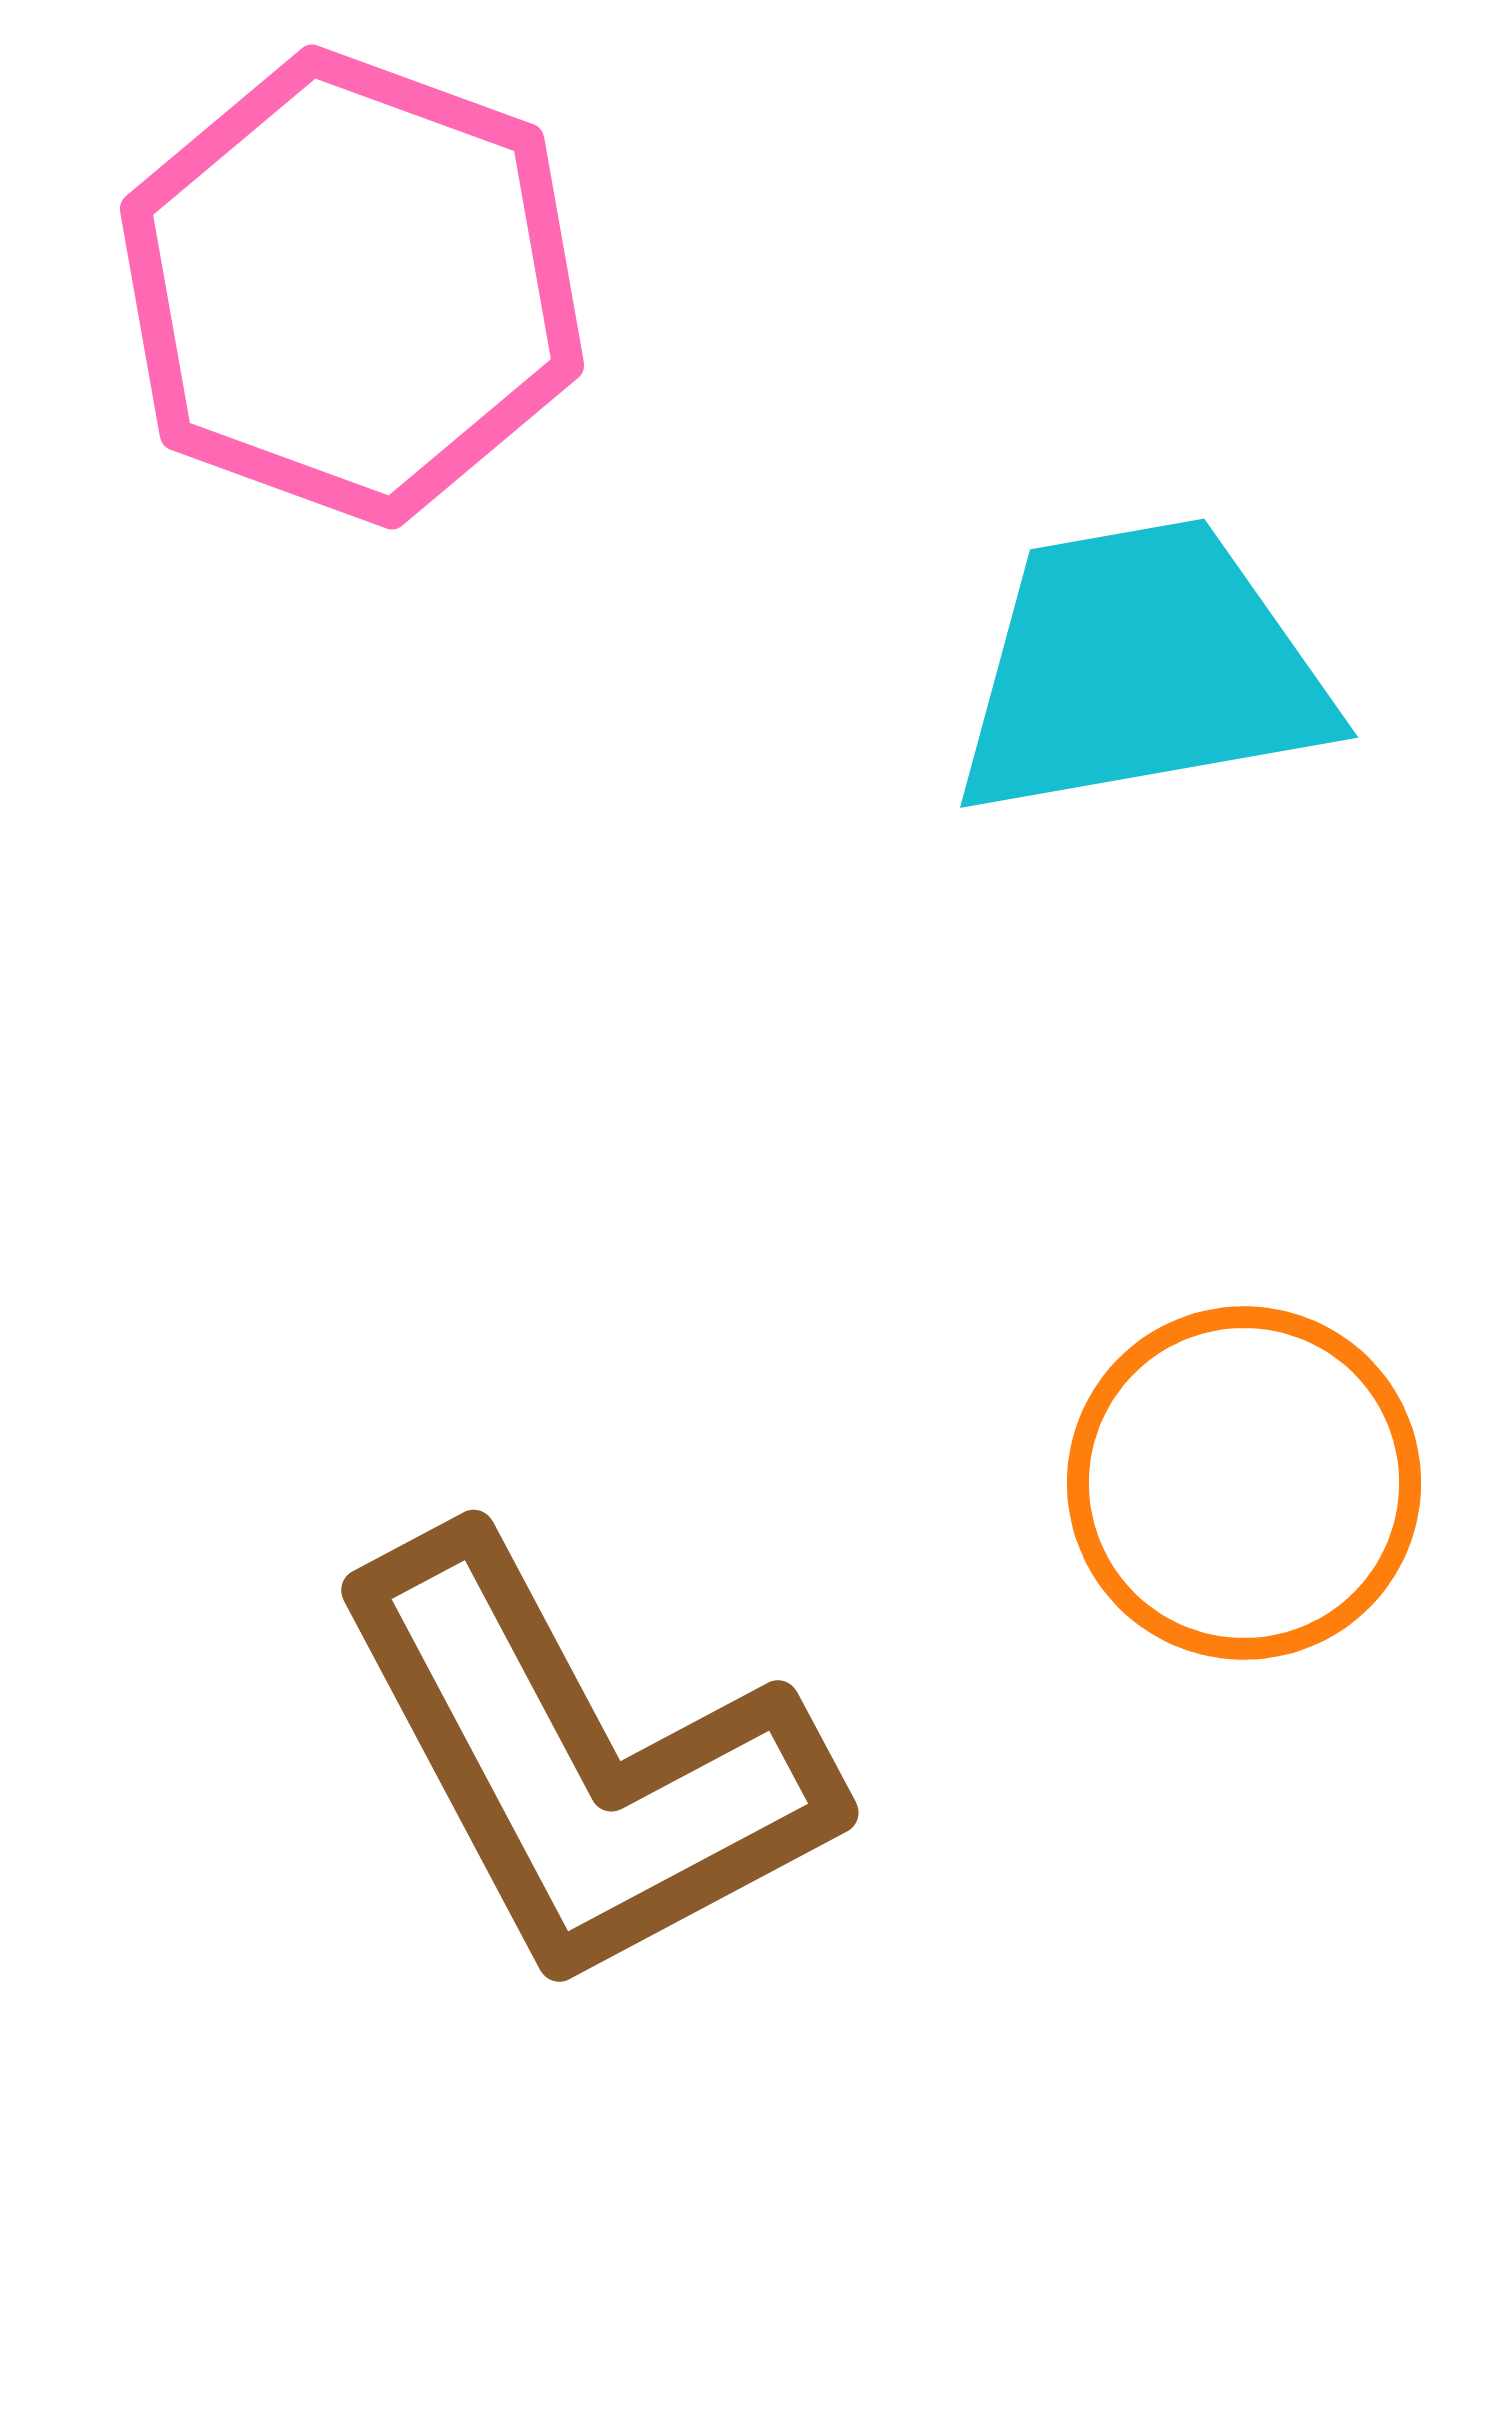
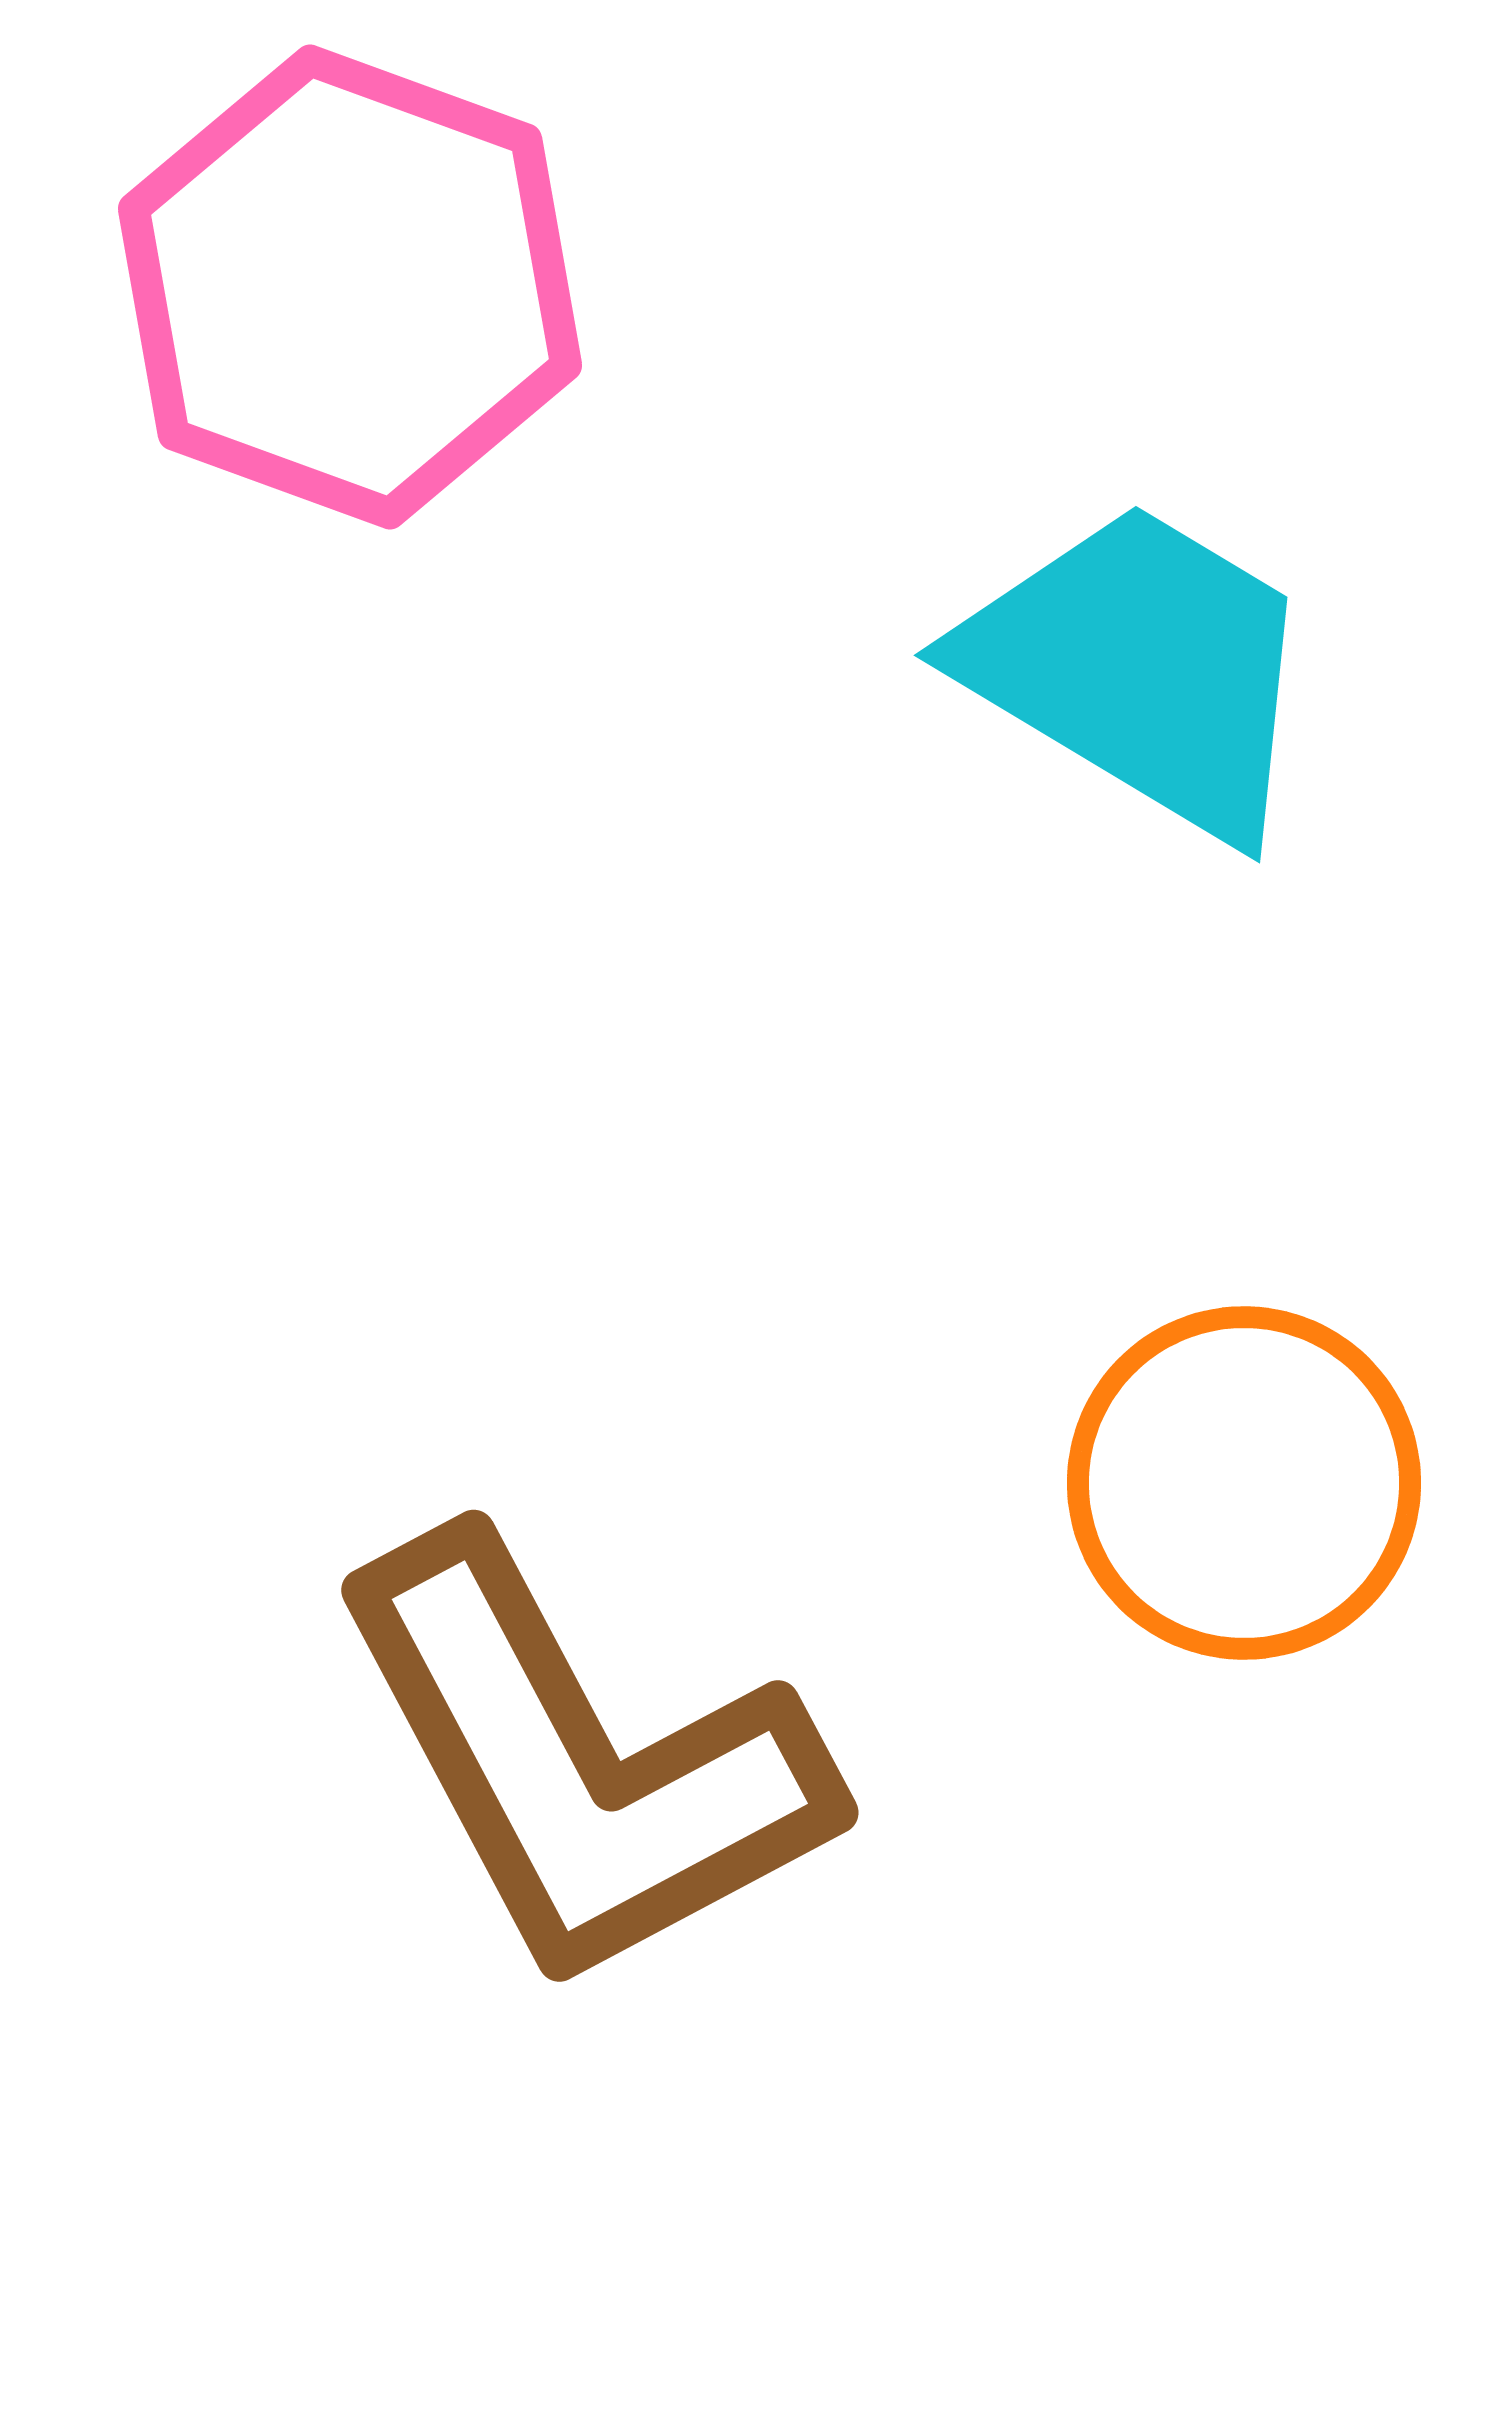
pink hexagon: moved 2 px left
cyan trapezoid: rotated 41 degrees clockwise
